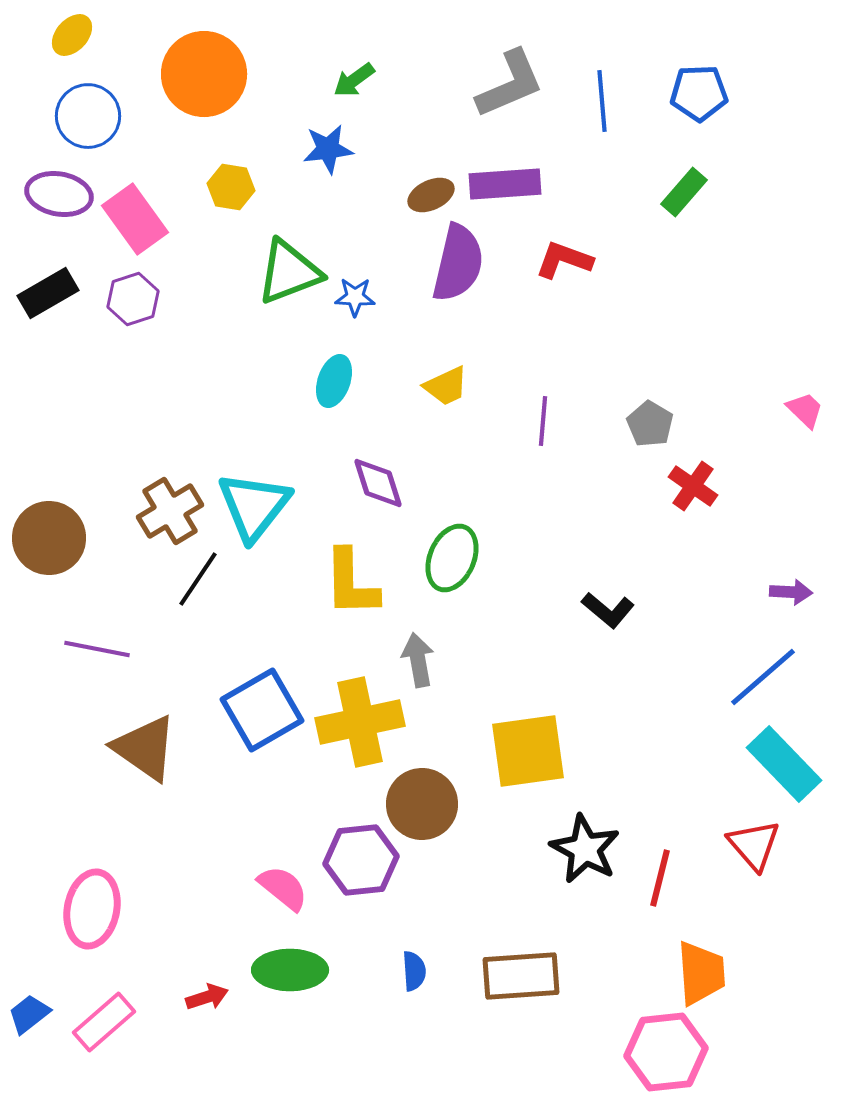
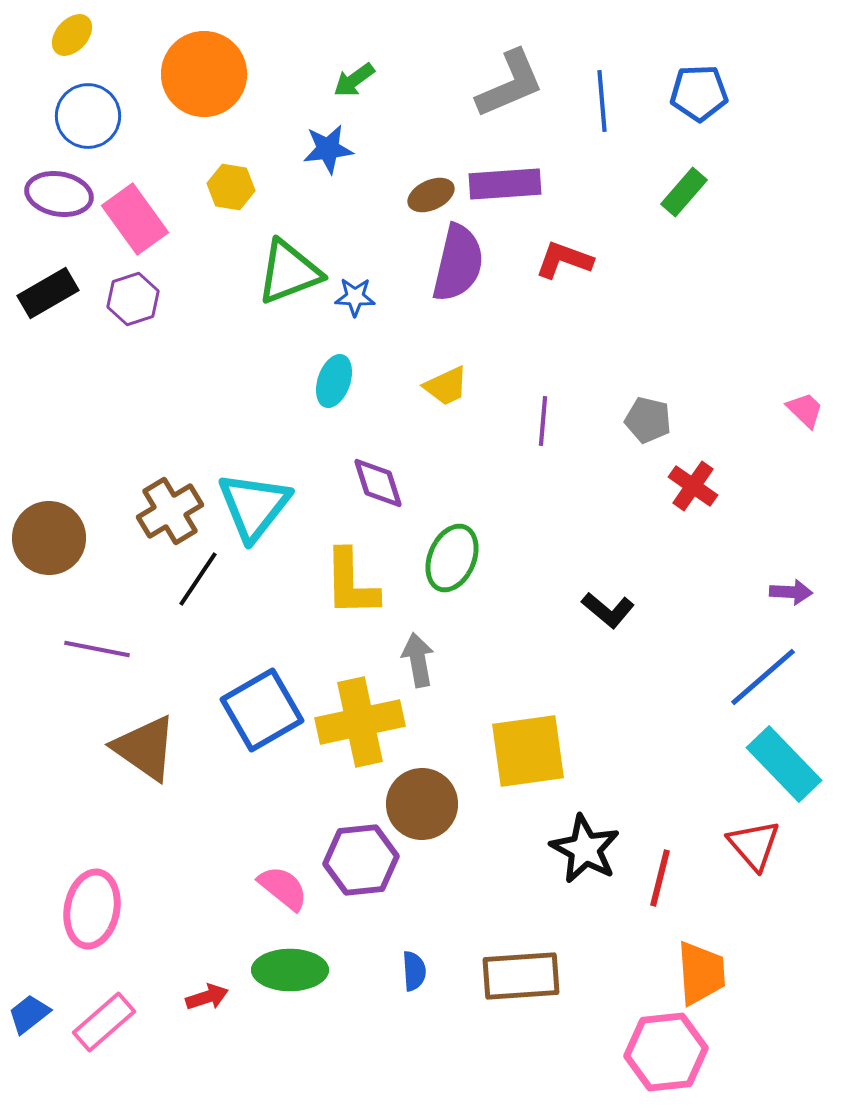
gray pentagon at (650, 424): moved 2 px left, 4 px up; rotated 18 degrees counterclockwise
